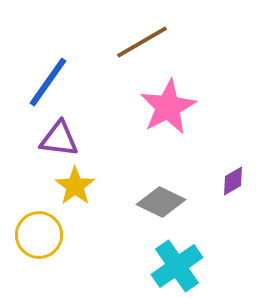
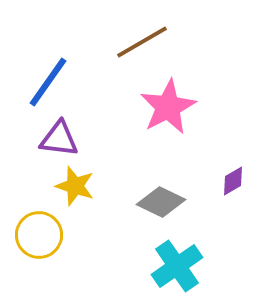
yellow star: rotated 18 degrees counterclockwise
